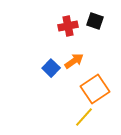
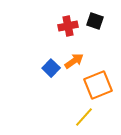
orange square: moved 3 px right, 4 px up; rotated 12 degrees clockwise
